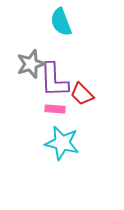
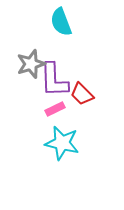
pink rectangle: rotated 30 degrees counterclockwise
